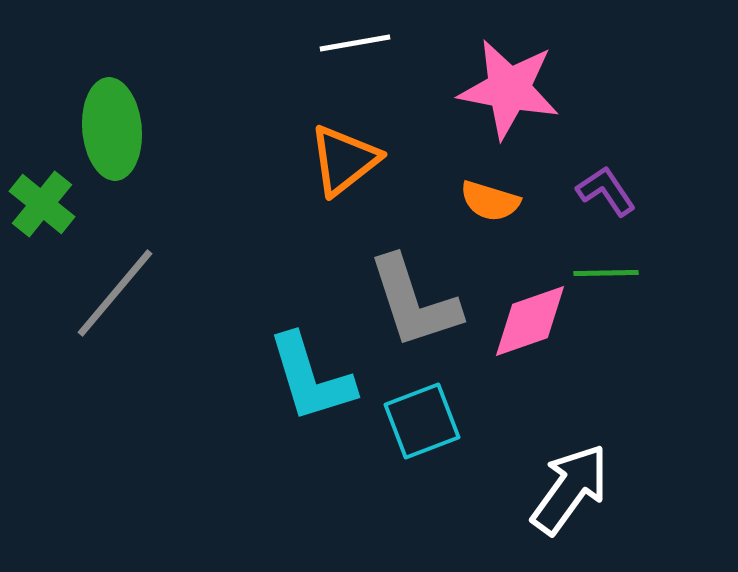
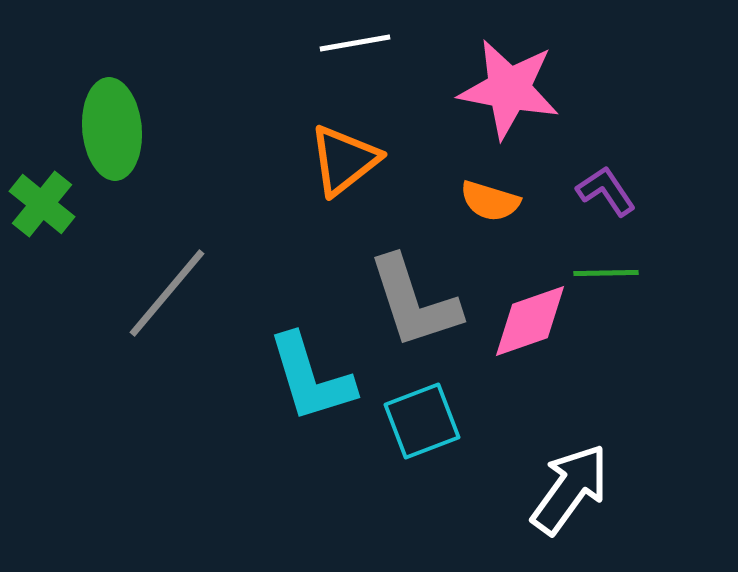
gray line: moved 52 px right
